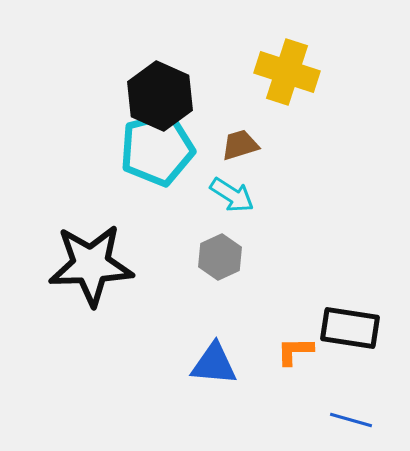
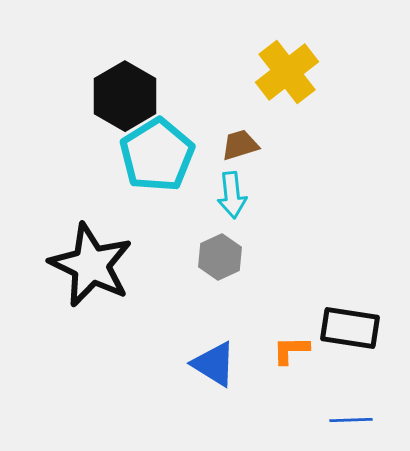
yellow cross: rotated 34 degrees clockwise
black hexagon: moved 35 px left; rotated 6 degrees clockwise
cyan pentagon: moved 6 px down; rotated 18 degrees counterclockwise
cyan arrow: rotated 51 degrees clockwise
black star: rotated 28 degrees clockwise
orange L-shape: moved 4 px left, 1 px up
blue triangle: rotated 27 degrees clockwise
blue line: rotated 18 degrees counterclockwise
